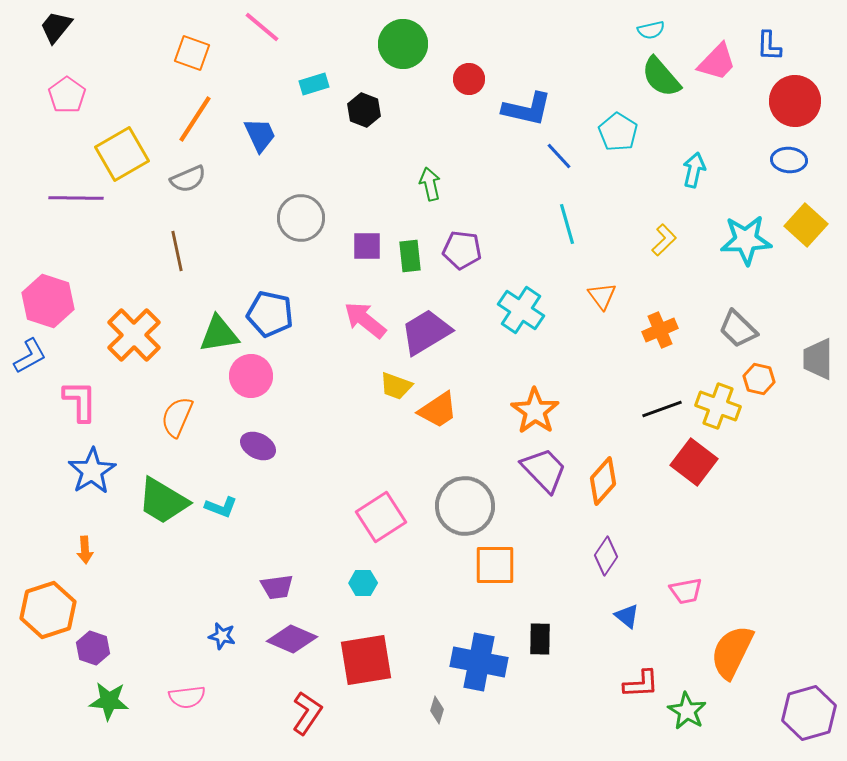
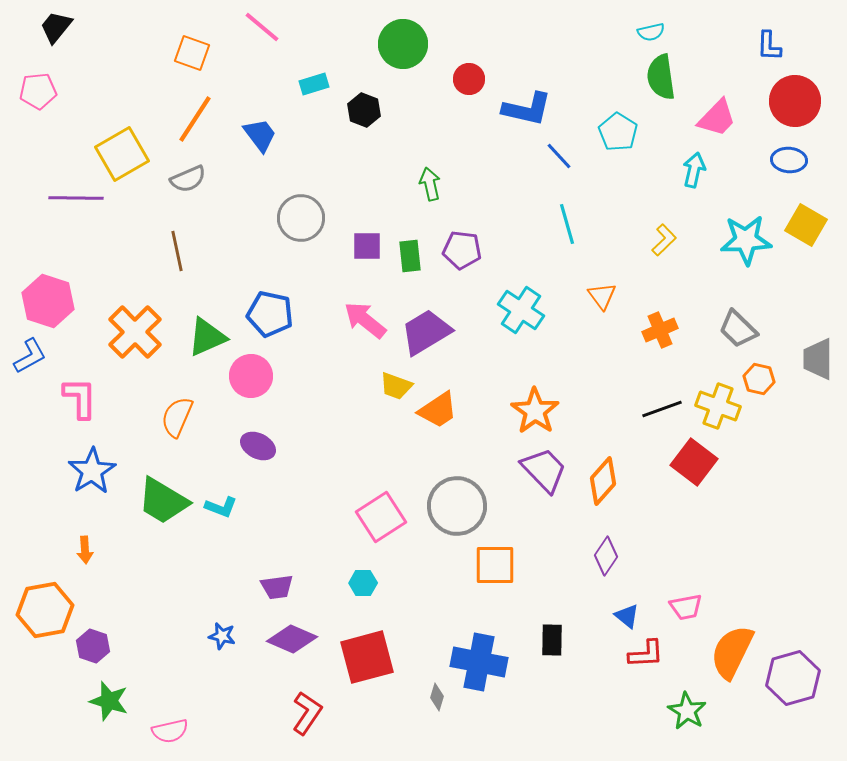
cyan semicircle at (651, 30): moved 2 px down
pink trapezoid at (717, 62): moved 56 px down
green semicircle at (661, 77): rotated 33 degrees clockwise
pink pentagon at (67, 95): moved 29 px left, 4 px up; rotated 30 degrees clockwise
blue trapezoid at (260, 135): rotated 12 degrees counterclockwise
yellow square at (806, 225): rotated 12 degrees counterclockwise
green triangle at (219, 334): moved 12 px left, 3 px down; rotated 15 degrees counterclockwise
orange cross at (134, 335): moved 1 px right, 3 px up
pink L-shape at (80, 401): moved 3 px up
gray circle at (465, 506): moved 8 px left
pink trapezoid at (686, 591): moved 16 px down
orange hexagon at (48, 610): moved 3 px left; rotated 8 degrees clockwise
black rectangle at (540, 639): moved 12 px right, 1 px down
purple hexagon at (93, 648): moved 2 px up
red square at (366, 660): moved 1 px right, 3 px up; rotated 6 degrees counterclockwise
red L-shape at (641, 684): moved 5 px right, 30 px up
pink semicircle at (187, 697): moved 17 px left, 34 px down; rotated 6 degrees counterclockwise
green star at (109, 701): rotated 12 degrees clockwise
gray diamond at (437, 710): moved 13 px up
purple hexagon at (809, 713): moved 16 px left, 35 px up
